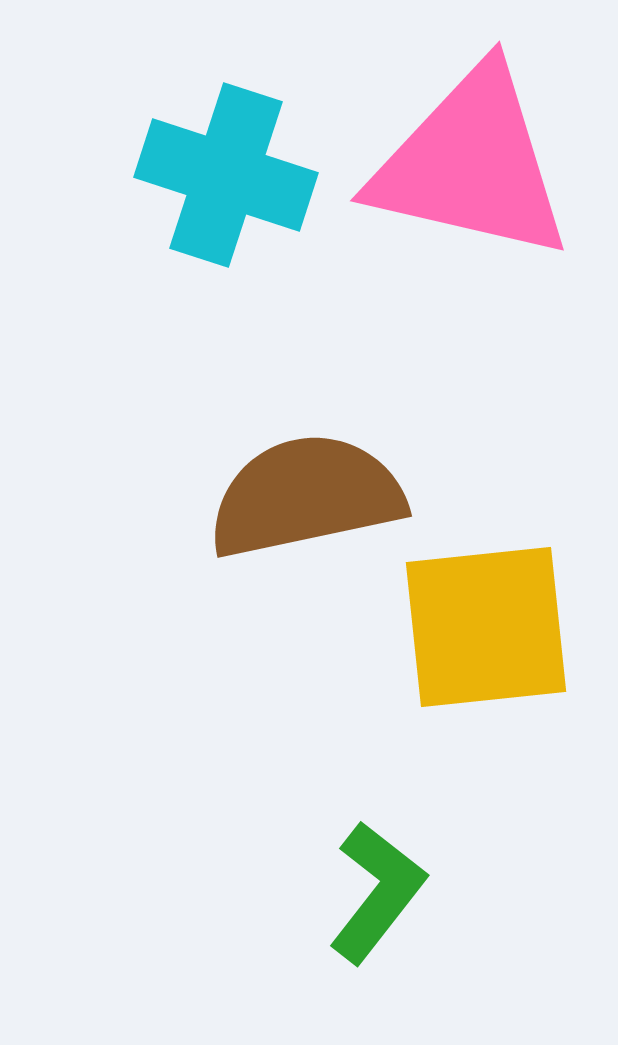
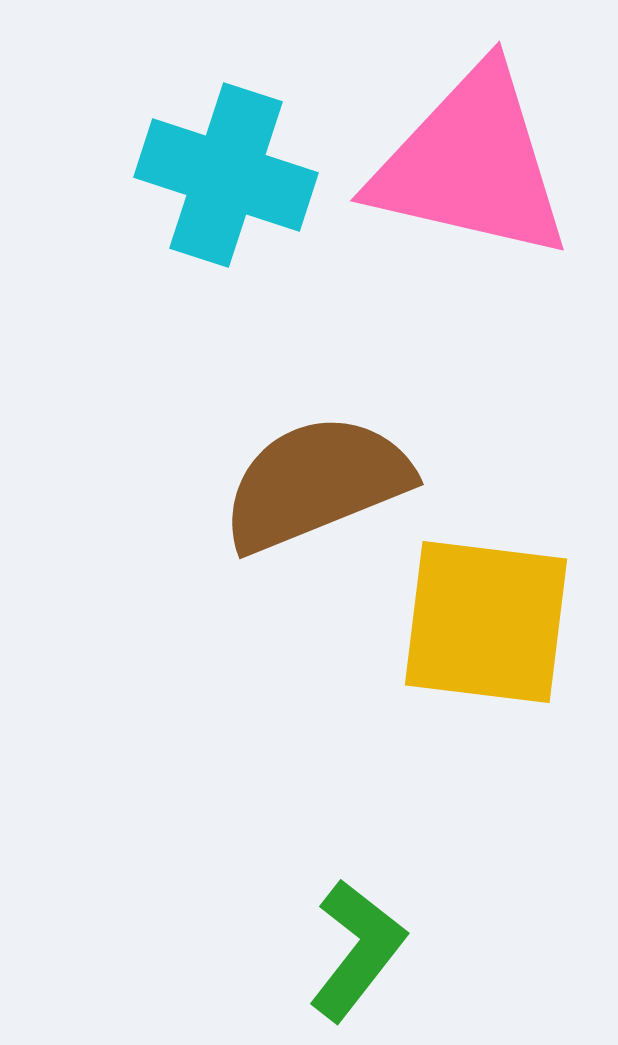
brown semicircle: moved 10 px right, 13 px up; rotated 10 degrees counterclockwise
yellow square: moved 5 px up; rotated 13 degrees clockwise
green L-shape: moved 20 px left, 58 px down
